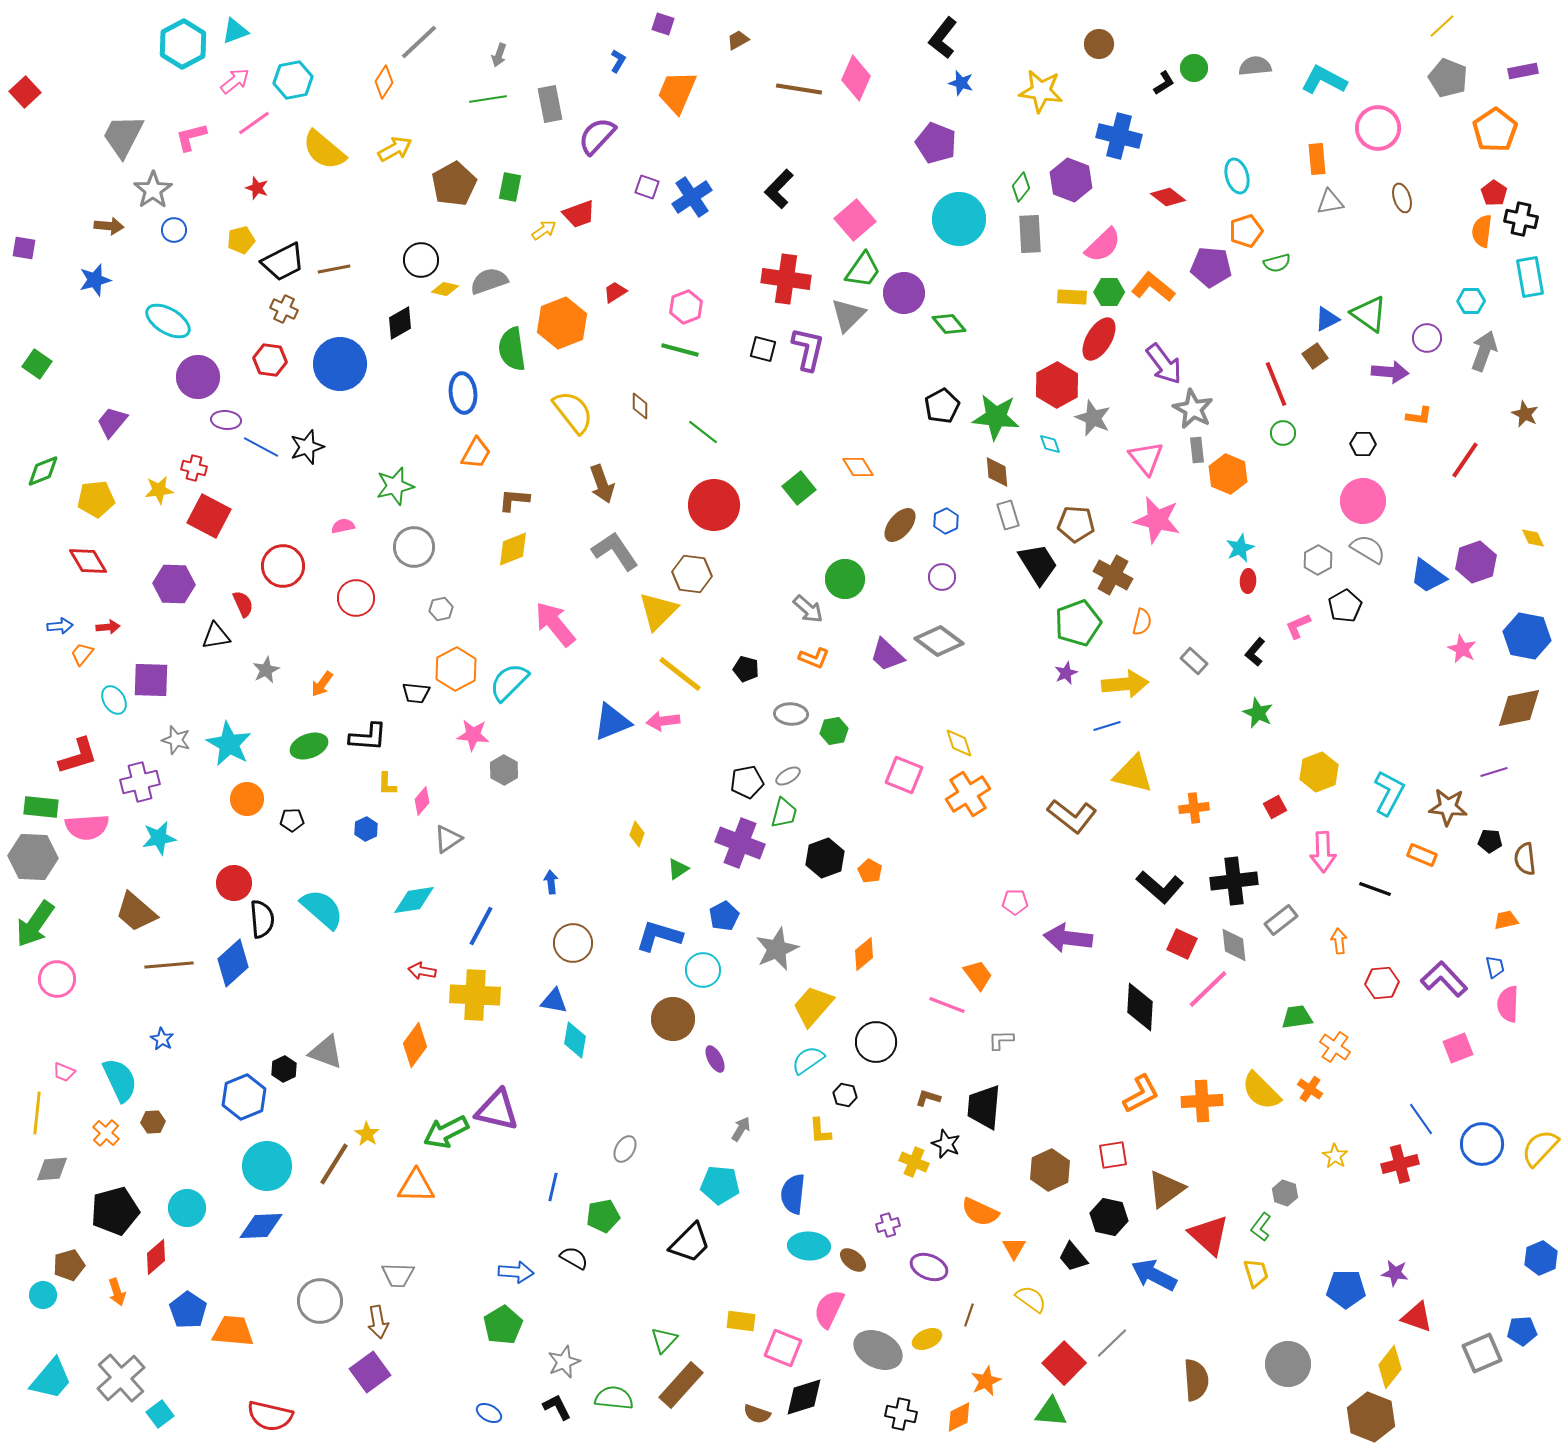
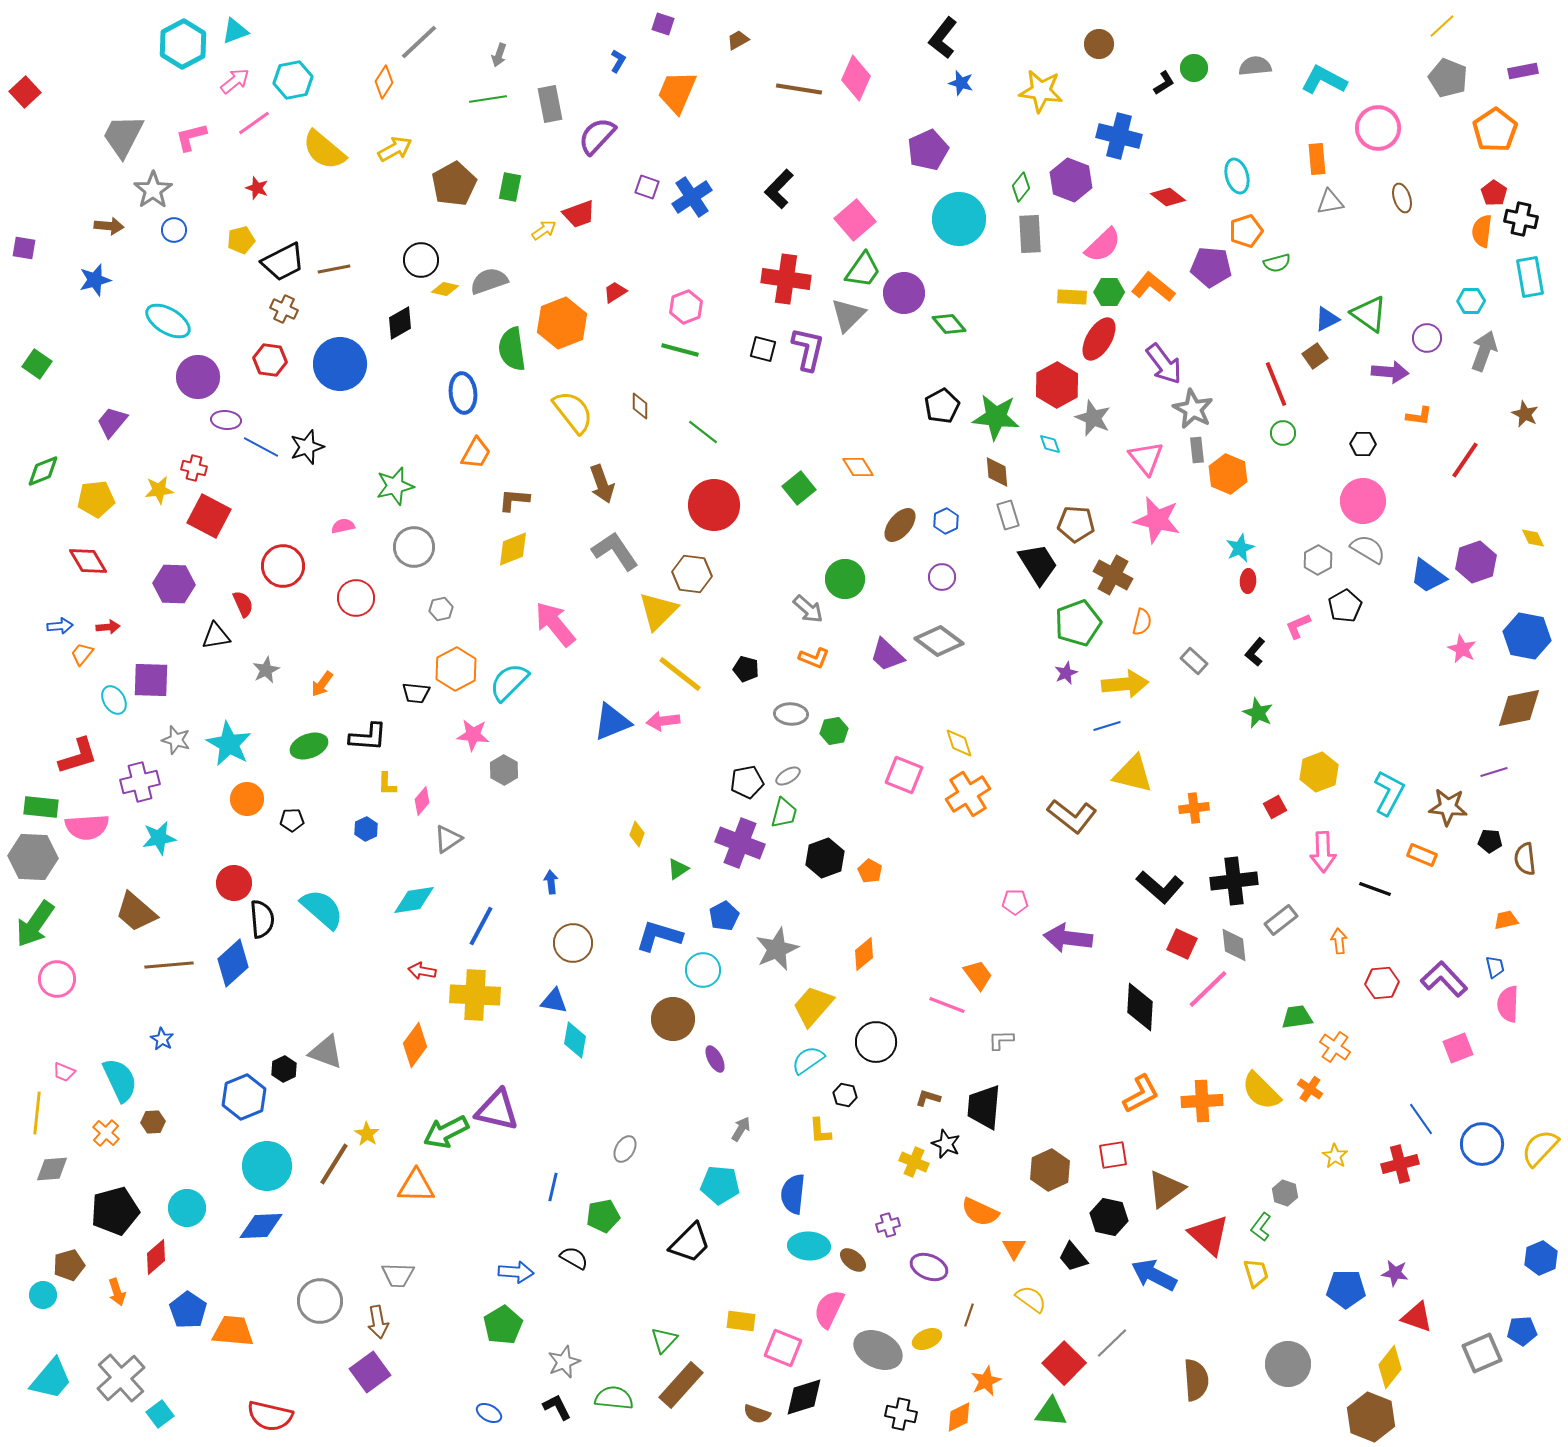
purple pentagon at (936, 143): moved 8 px left, 7 px down; rotated 27 degrees clockwise
